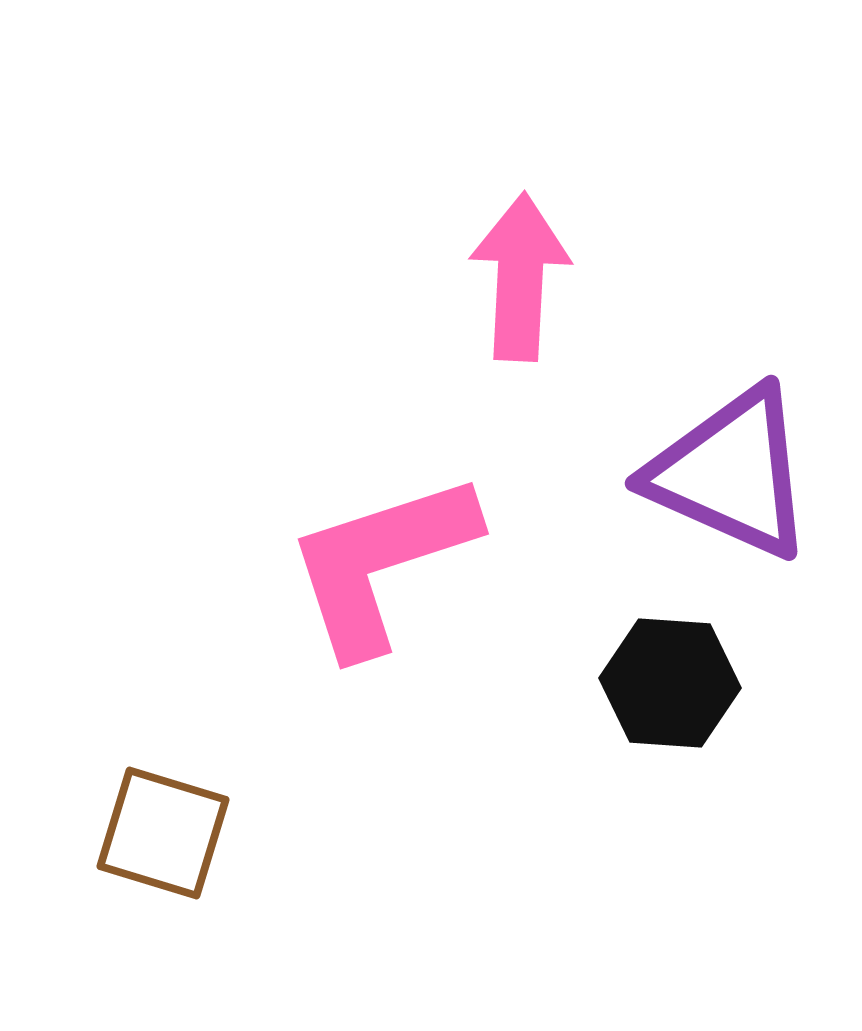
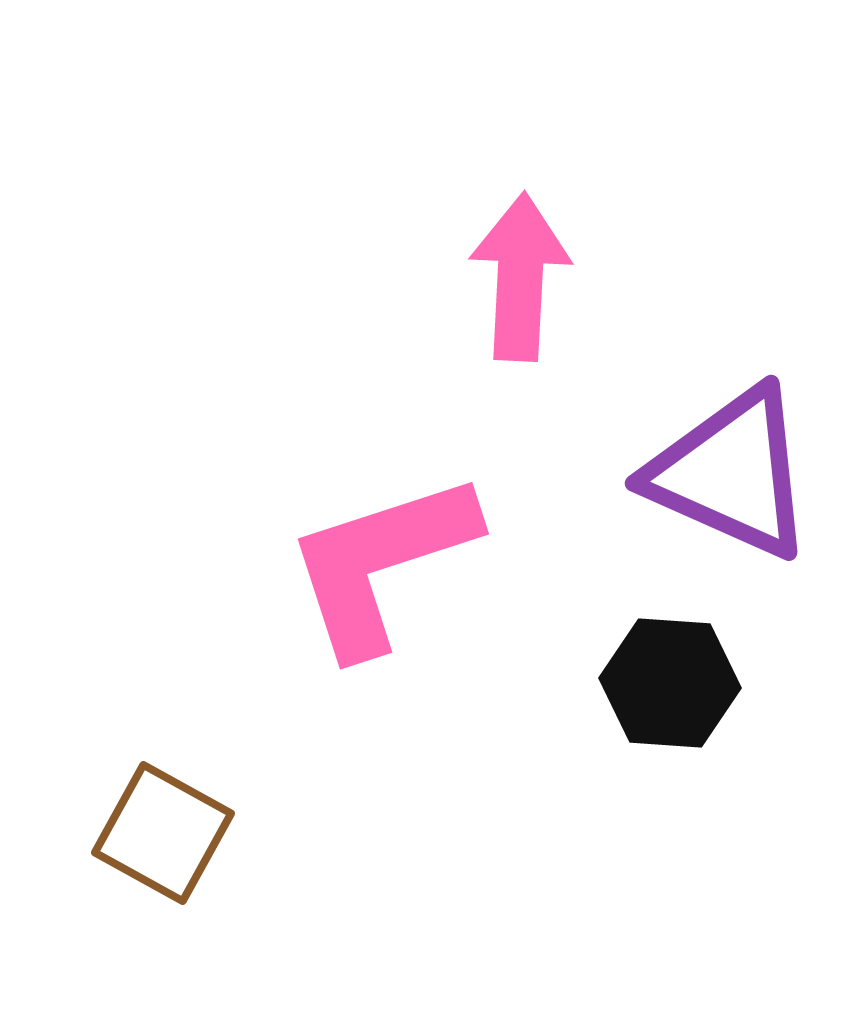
brown square: rotated 12 degrees clockwise
